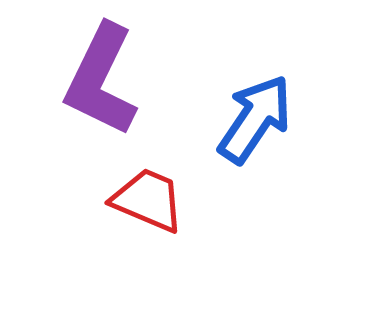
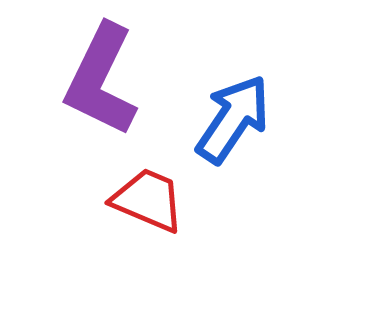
blue arrow: moved 22 px left
